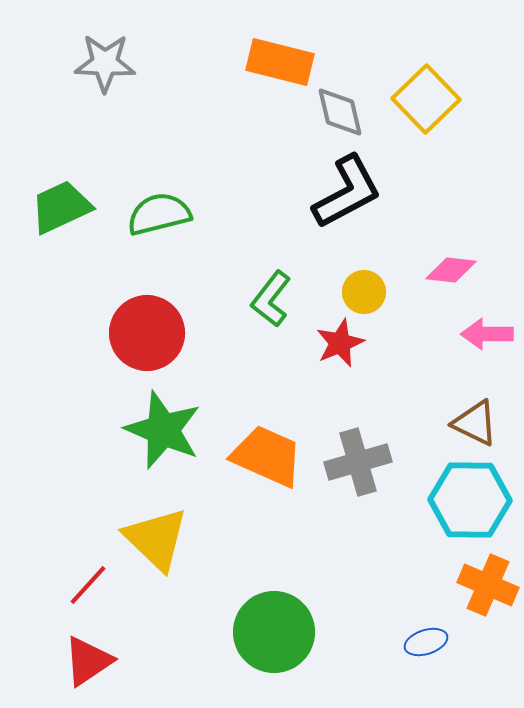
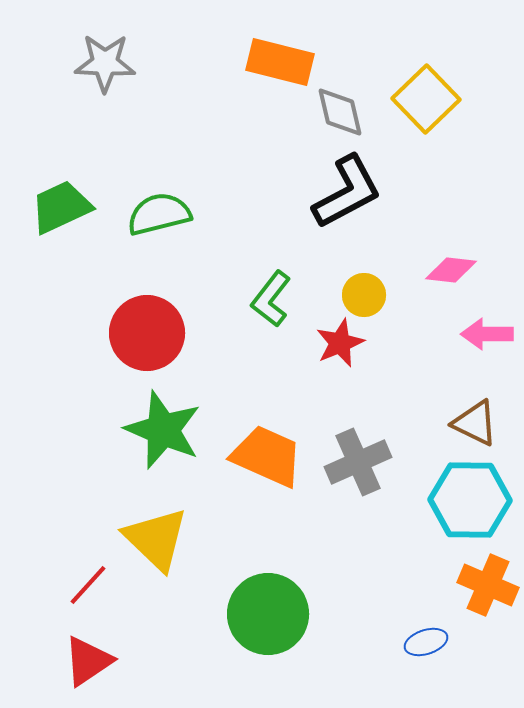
yellow circle: moved 3 px down
gray cross: rotated 8 degrees counterclockwise
green circle: moved 6 px left, 18 px up
